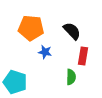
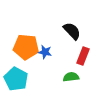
orange pentagon: moved 5 px left, 19 px down
red rectangle: rotated 12 degrees clockwise
green semicircle: rotated 98 degrees counterclockwise
cyan pentagon: moved 1 px right, 3 px up; rotated 10 degrees clockwise
